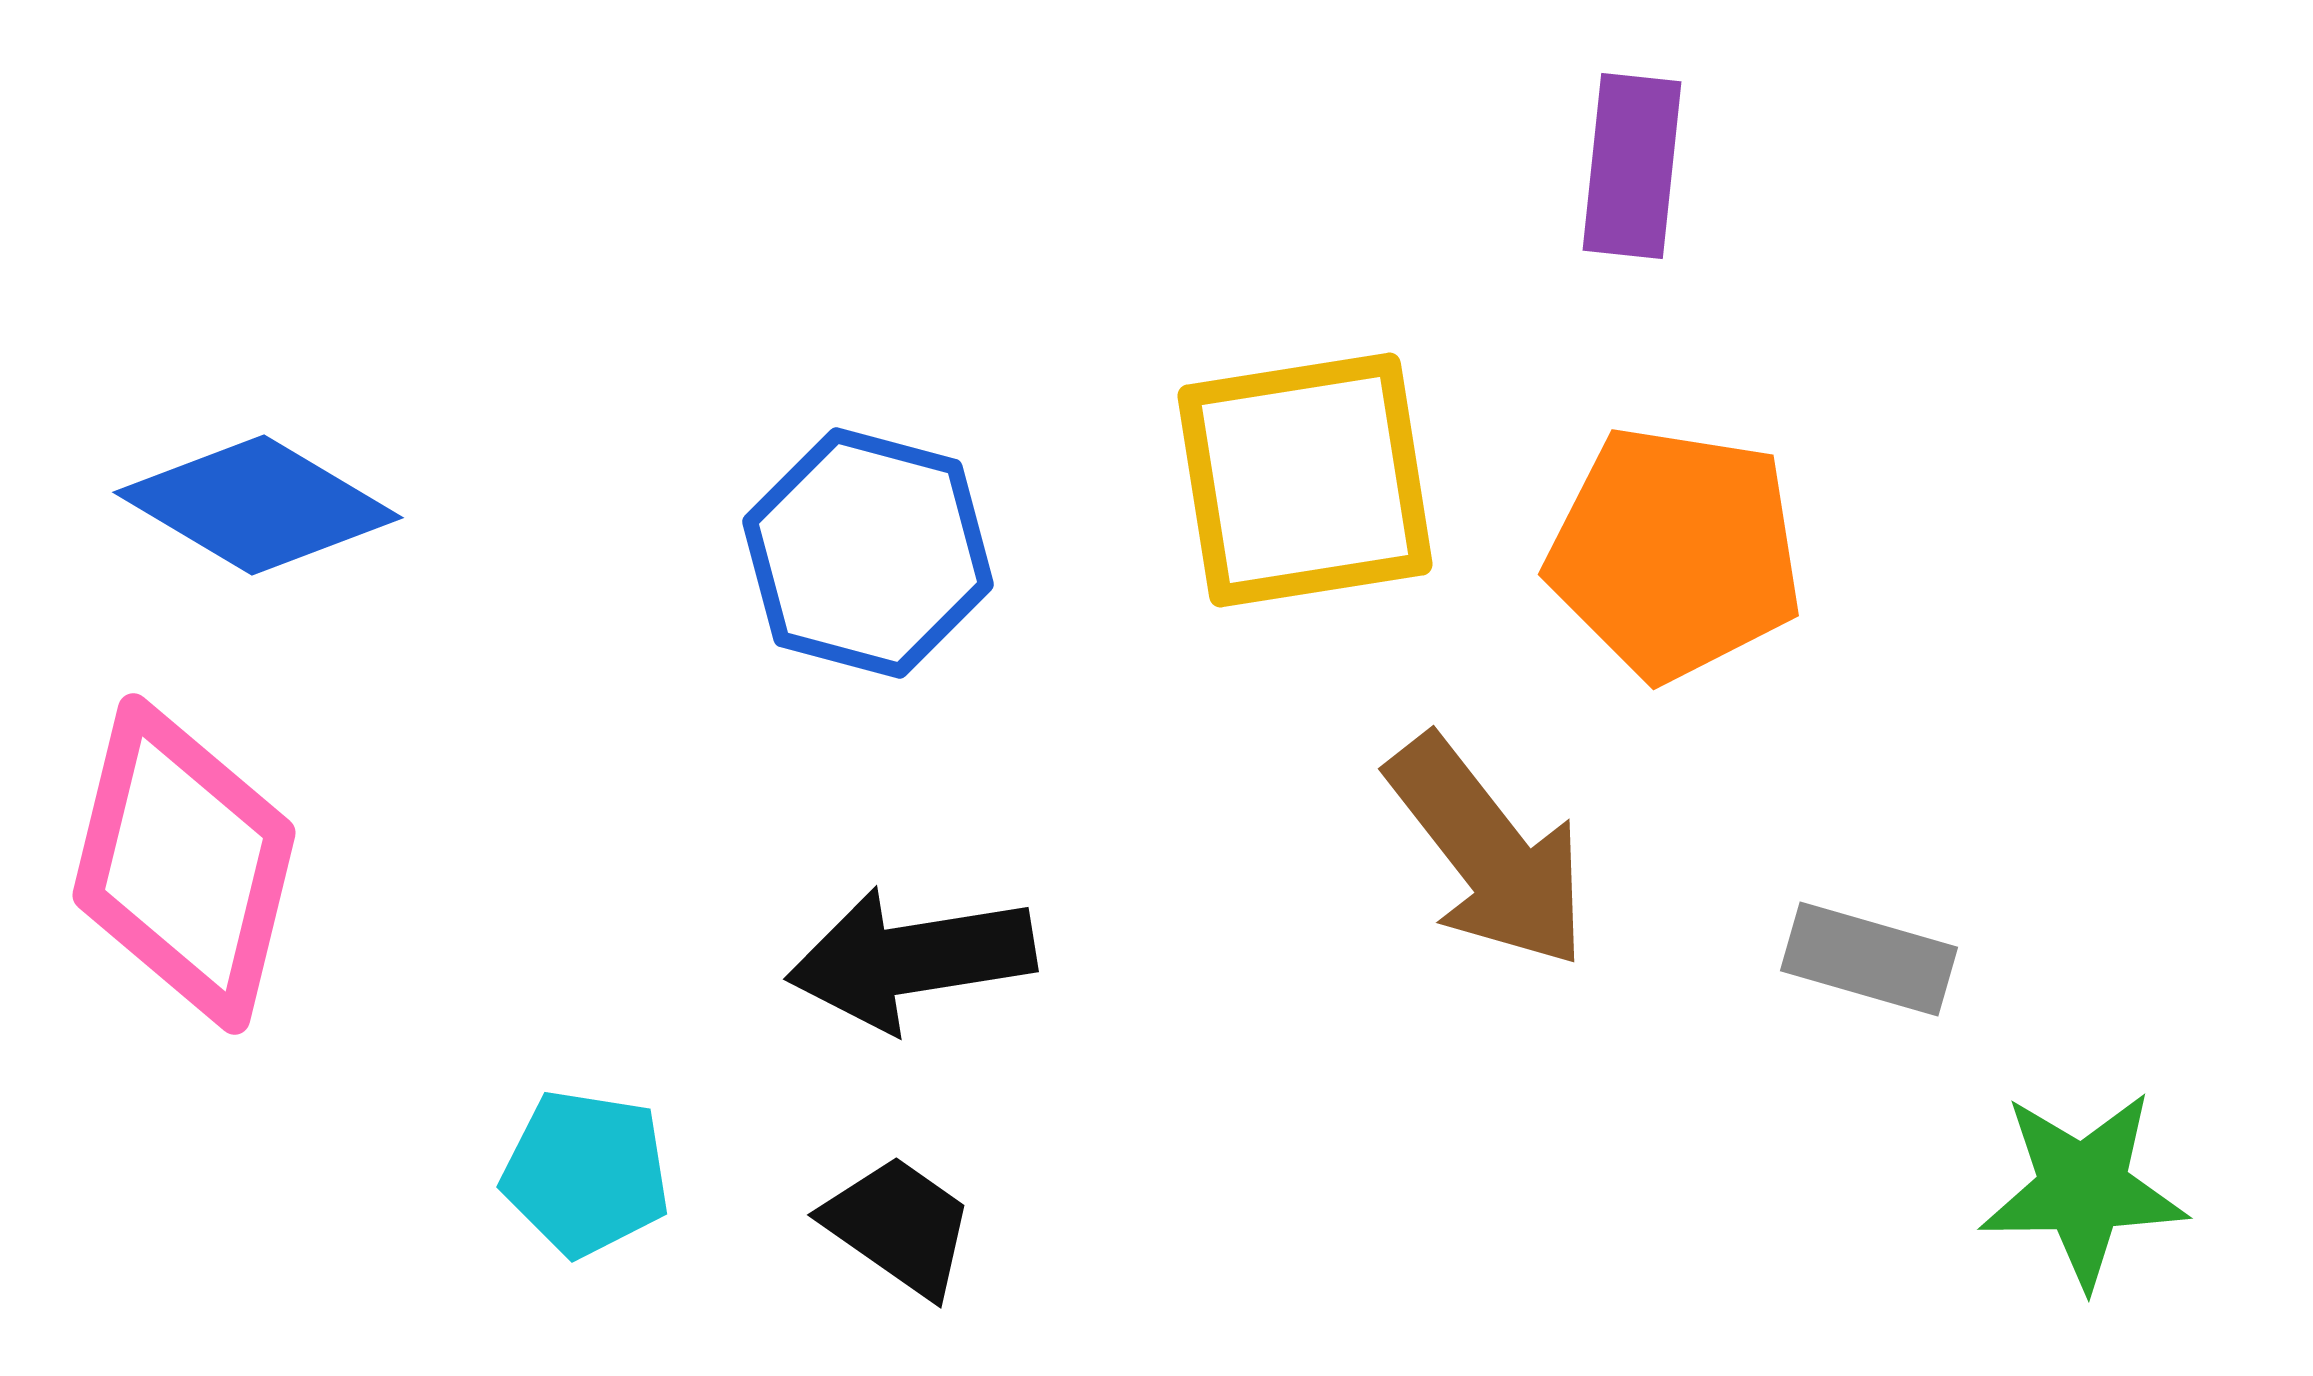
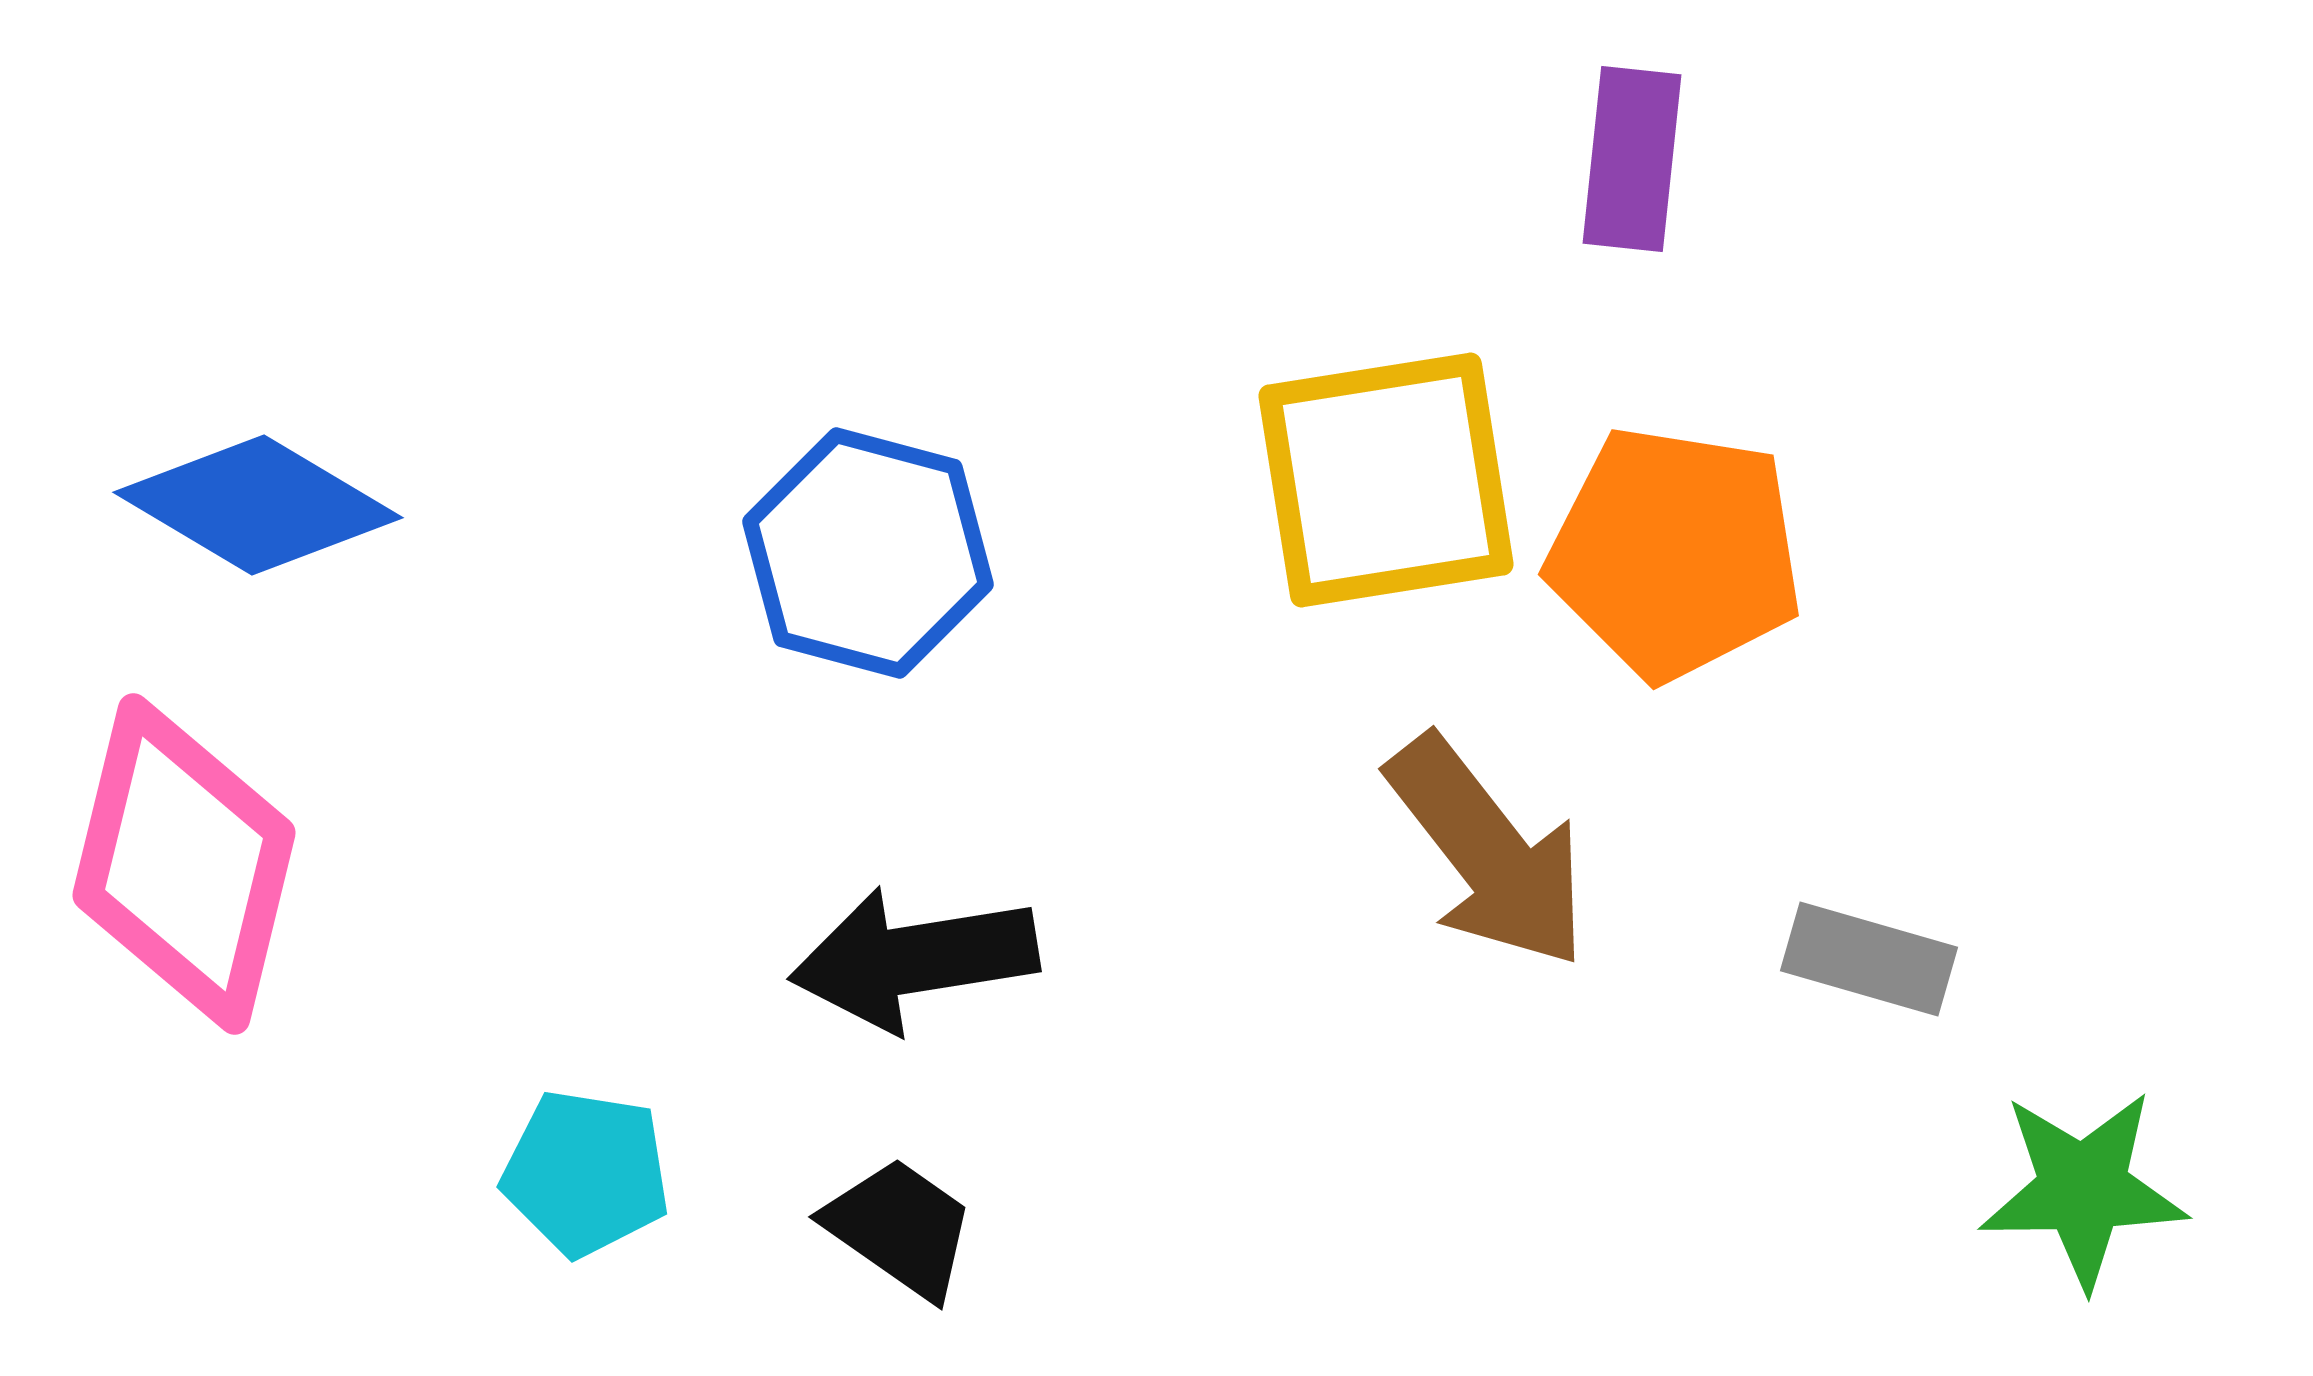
purple rectangle: moved 7 px up
yellow square: moved 81 px right
black arrow: moved 3 px right
black trapezoid: moved 1 px right, 2 px down
